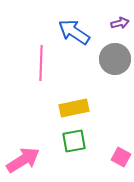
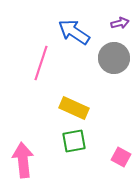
gray circle: moved 1 px left, 1 px up
pink line: rotated 16 degrees clockwise
yellow rectangle: rotated 36 degrees clockwise
pink arrow: rotated 64 degrees counterclockwise
